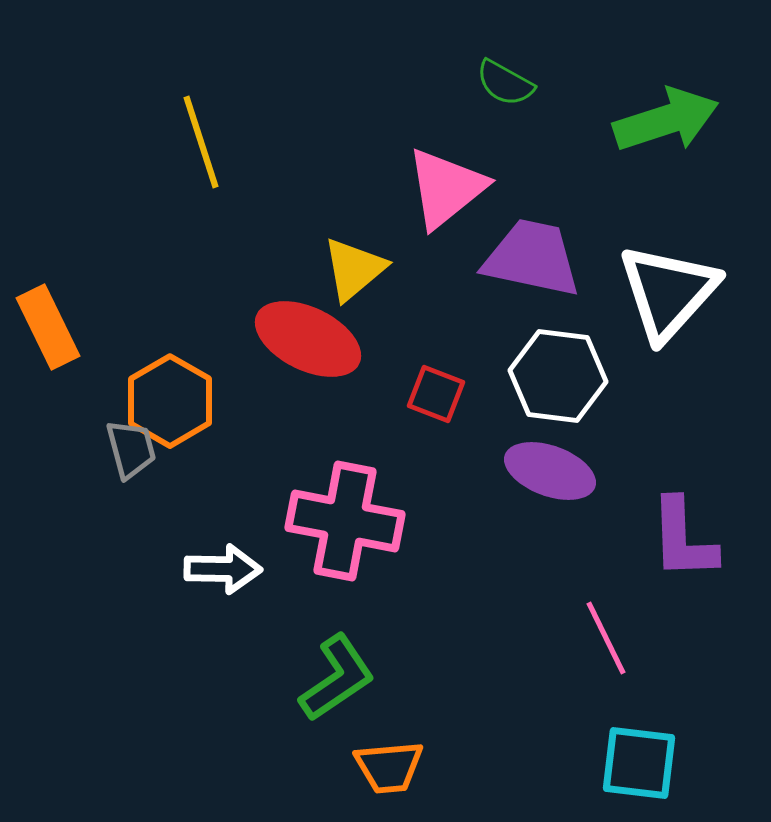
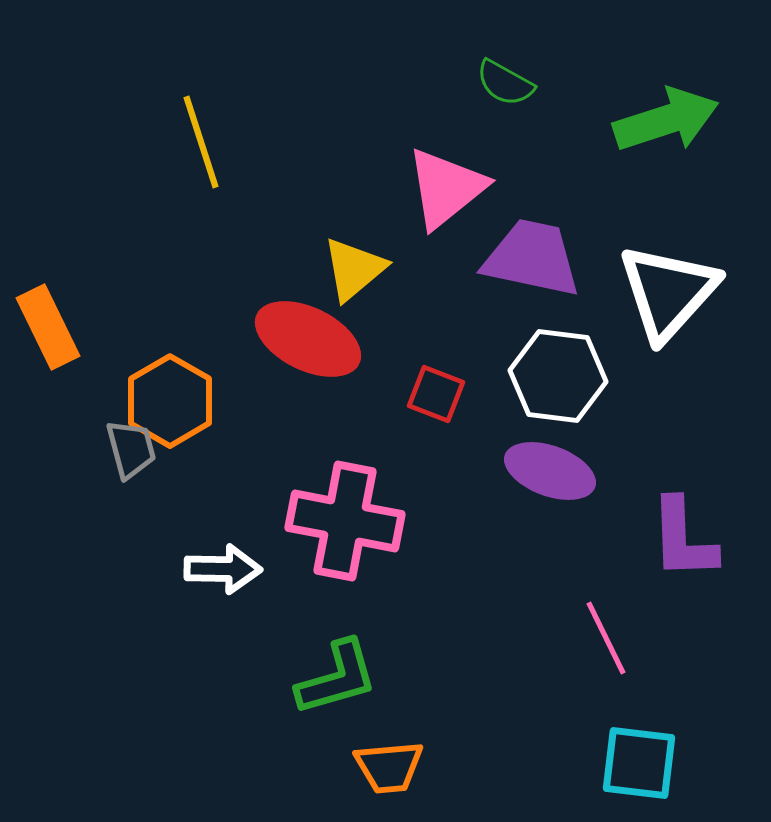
green L-shape: rotated 18 degrees clockwise
